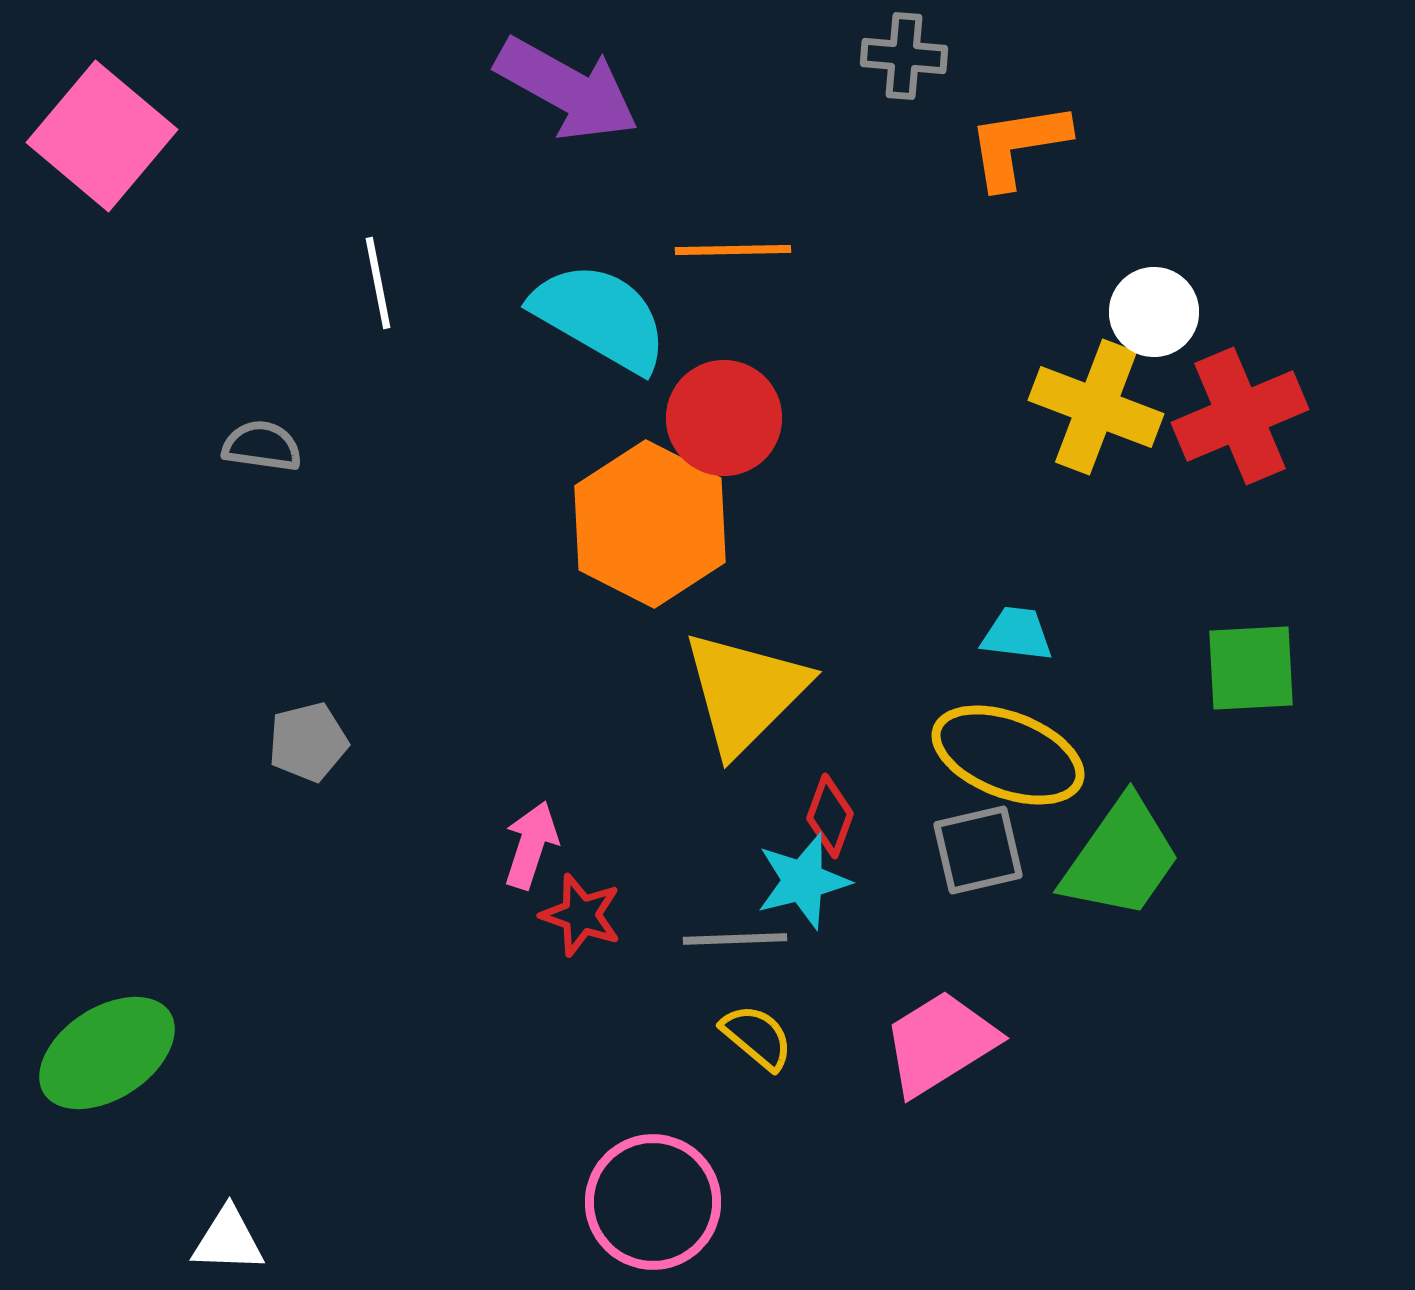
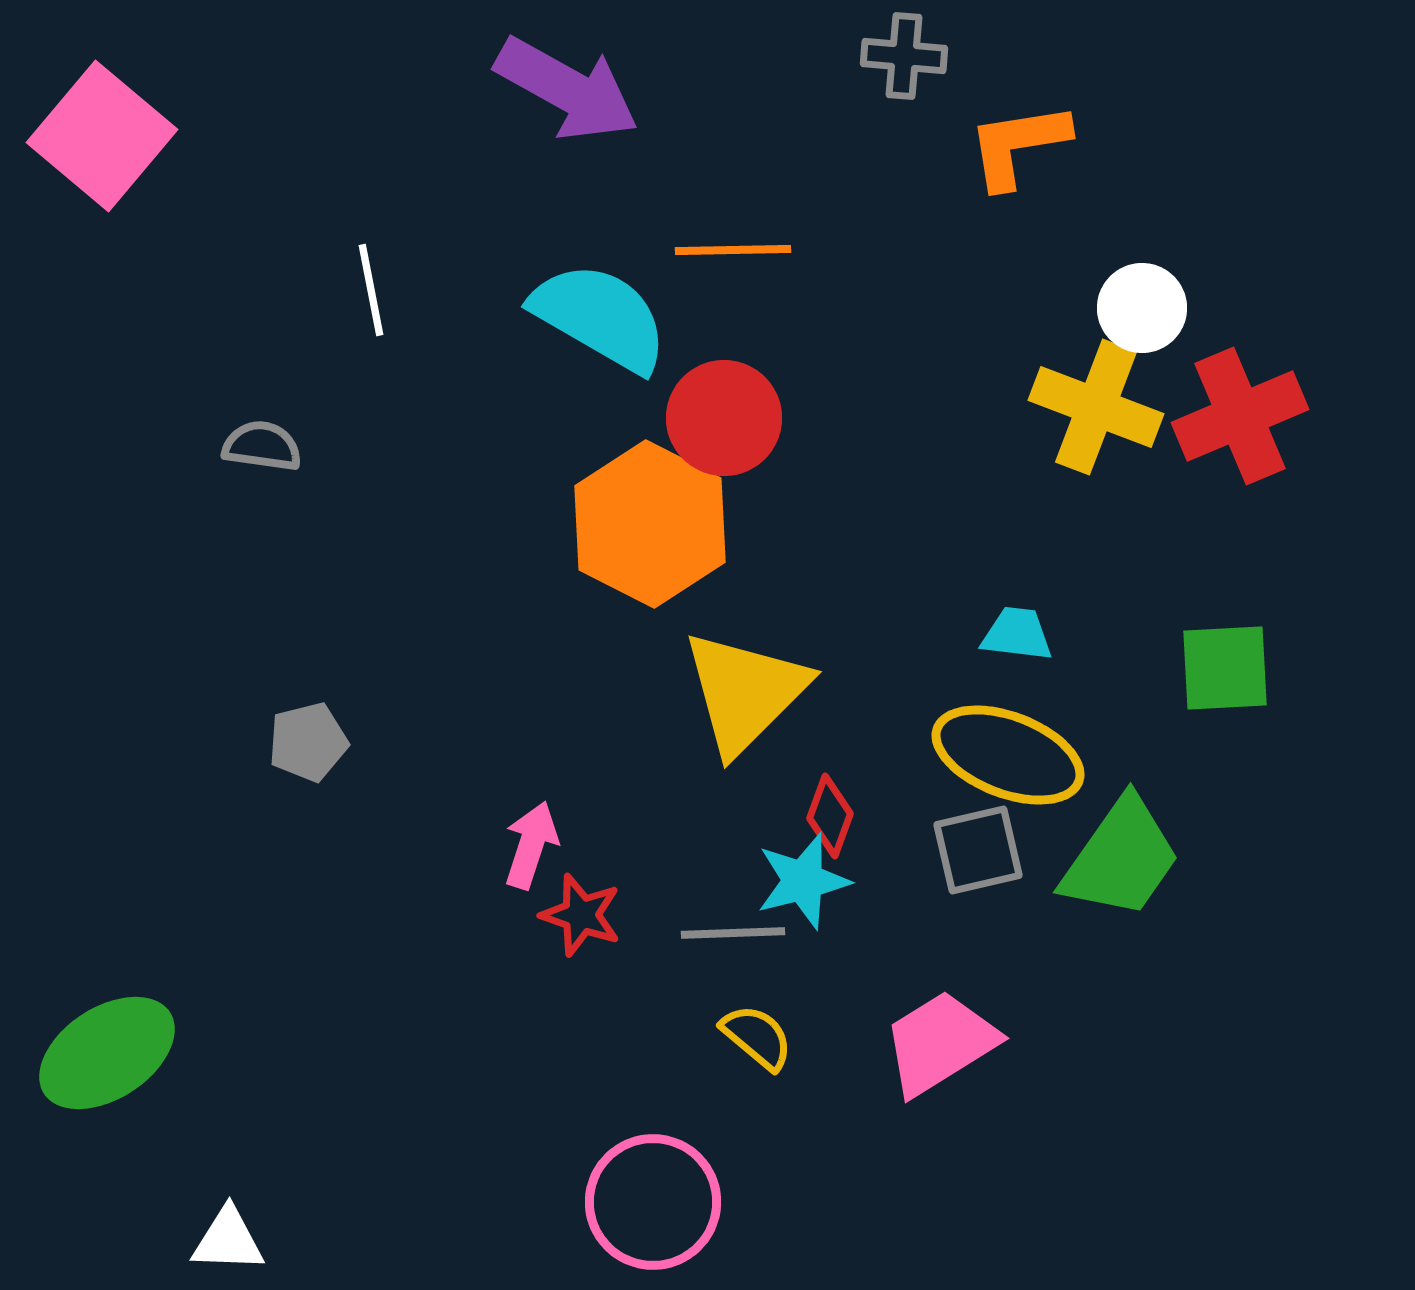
white line: moved 7 px left, 7 px down
white circle: moved 12 px left, 4 px up
green square: moved 26 px left
gray line: moved 2 px left, 6 px up
